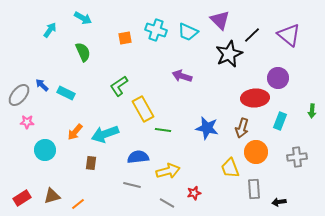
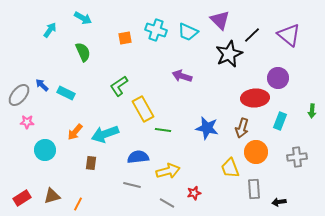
orange line at (78, 204): rotated 24 degrees counterclockwise
